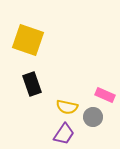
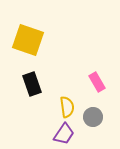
pink rectangle: moved 8 px left, 13 px up; rotated 36 degrees clockwise
yellow semicircle: rotated 110 degrees counterclockwise
